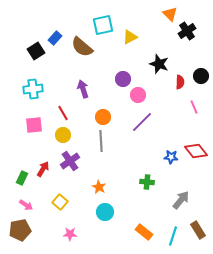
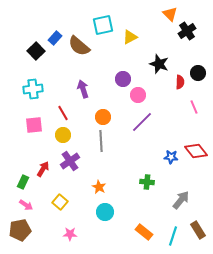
brown semicircle: moved 3 px left, 1 px up
black square: rotated 12 degrees counterclockwise
black circle: moved 3 px left, 3 px up
green rectangle: moved 1 px right, 4 px down
